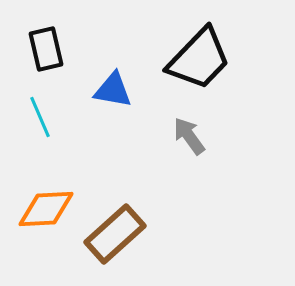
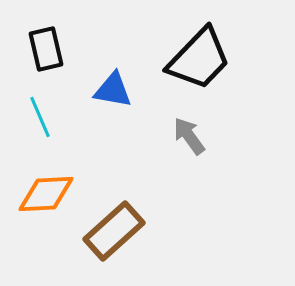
orange diamond: moved 15 px up
brown rectangle: moved 1 px left, 3 px up
